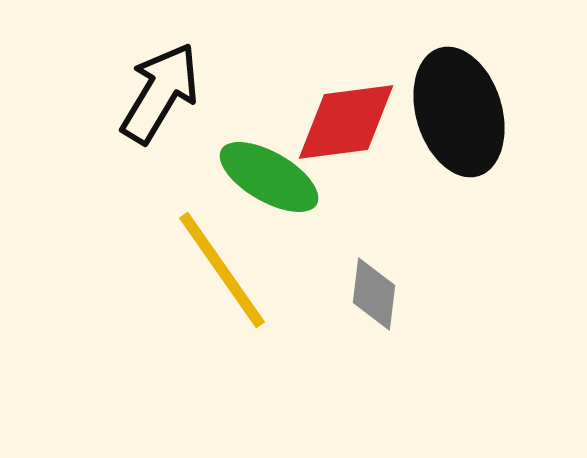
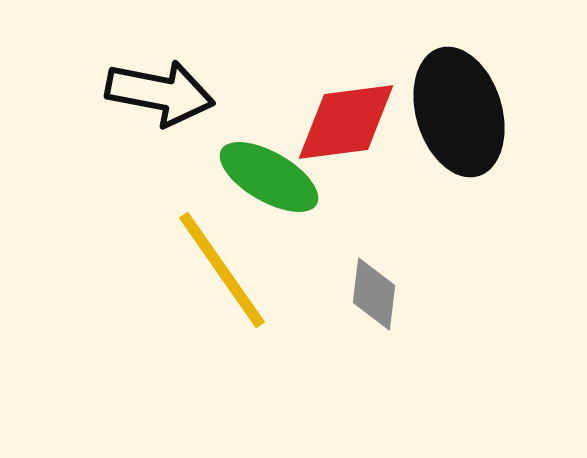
black arrow: rotated 70 degrees clockwise
